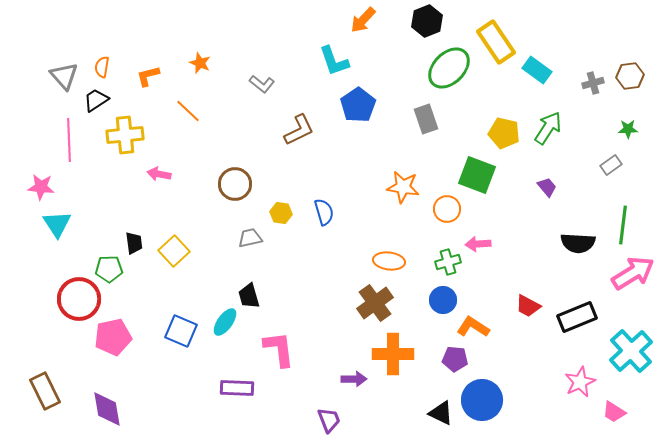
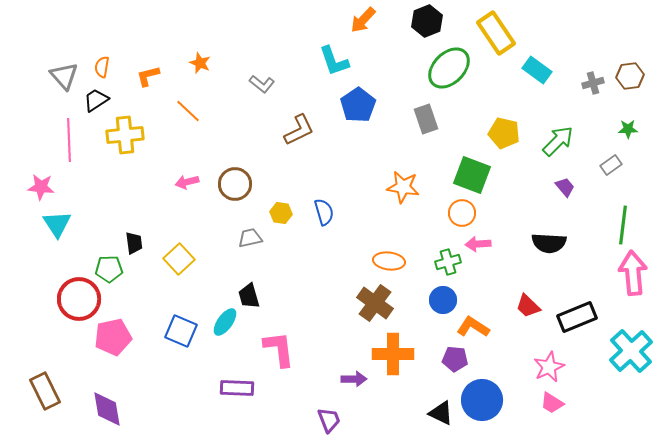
yellow rectangle at (496, 42): moved 9 px up
green arrow at (548, 128): moved 10 px right, 13 px down; rotated 12 degrees clockwise
pink arrow at (159, 174): moved 28 px right, 8 px down; rotated 25 degrees counterclockwise
green square at (477, 175): moved 5 px left
purple trapezoid at (547, 187): moved 18 px right
orange circle at (447, 209): moved 15 px right, 4 px down
black semicircle at (578, 243): moved 29 px left
yellow square at (174, 251): moved 5 px right, 8 px down
pink arrow at (633, 273): rotated 63 degrees counterclockwise
brown cross at (375, 303): rotated 18 degrees counterclockwise
red trapezoid at (528, 306): rotated 16 degrees clockwise
pink star at (580, 382): moved 31 px left, 15 px up
pink trapezoid at (614, 412): moved 62 px left, 9 px up
